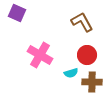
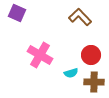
brown L-shape: moved 2 px left, 5 px up; rotated 15 degrees counterclockwise
red circle: moved 4 px right
brown cross: moved 2 px right
